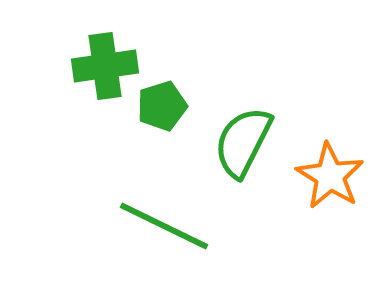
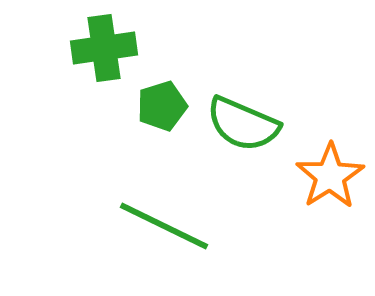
green cross: moved 1 px left, 18 px up
green semicircle: moved 18 px up; rotated 94 degrees counterclockwise
orange star: rotated 8 degrees clockwise
